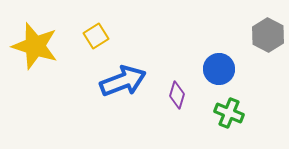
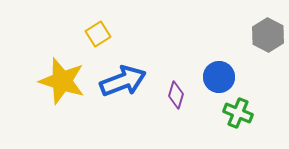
yellow square: moved 2 px right, 2 px up
yellow star: moved 27 px right, 35 px down
blue circle: moved 8 px down
purple diamond: moved 1 px left
green cross: moved 9 px right
